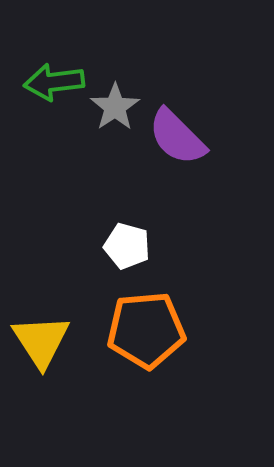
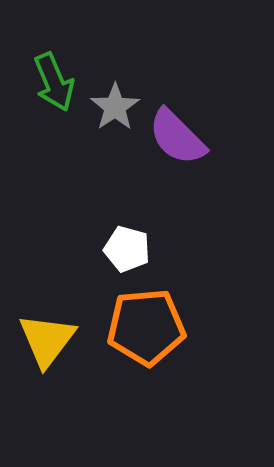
green arrow: rotated 106 degrees counterclockwise
white pentagon: moved 3 px down
orange pentagon: moved 3 px up
yellow triangle: moved 6 px right, 1 px up; rotated 10 degrees clockwise
